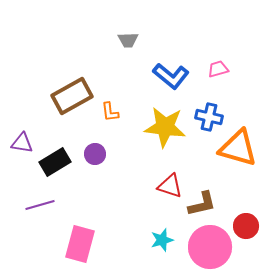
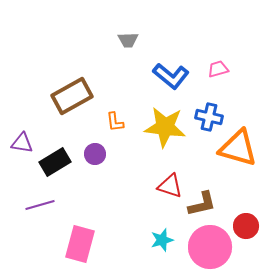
orange L-shape: moved 5 px right, 10 px down
